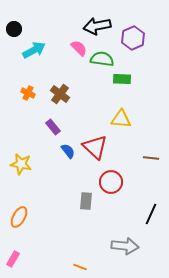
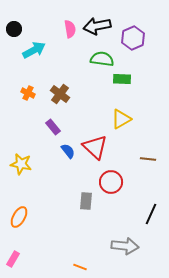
pink semicircle: moved 9 px left, 19 px up; rotated 36 degrees clockwise
yellow triangle: rotated 35 degrees counterclockwise
brown line: moved 3 px left, 1 px down
